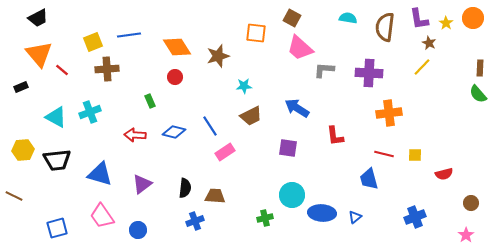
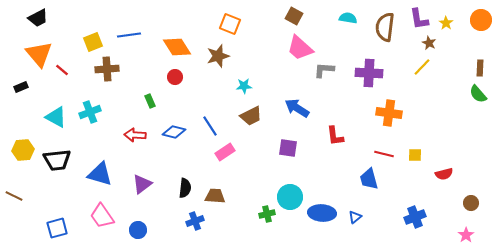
brown square at (292, 18): moved 2 px right, 2 px up
orange circle at (473, 18): moved 8 px right, 2 px down
orange square at (256, 33): moved 26 px left, 9 px up; rotated 15 degrees clockwise
orange cross at (389, 113): rotated 15 degrees clockwise
cyan circle at (292, 195): moved 2 px left, 2 px down
green cross at (265, 218): moved 2 px right, 4 px up
